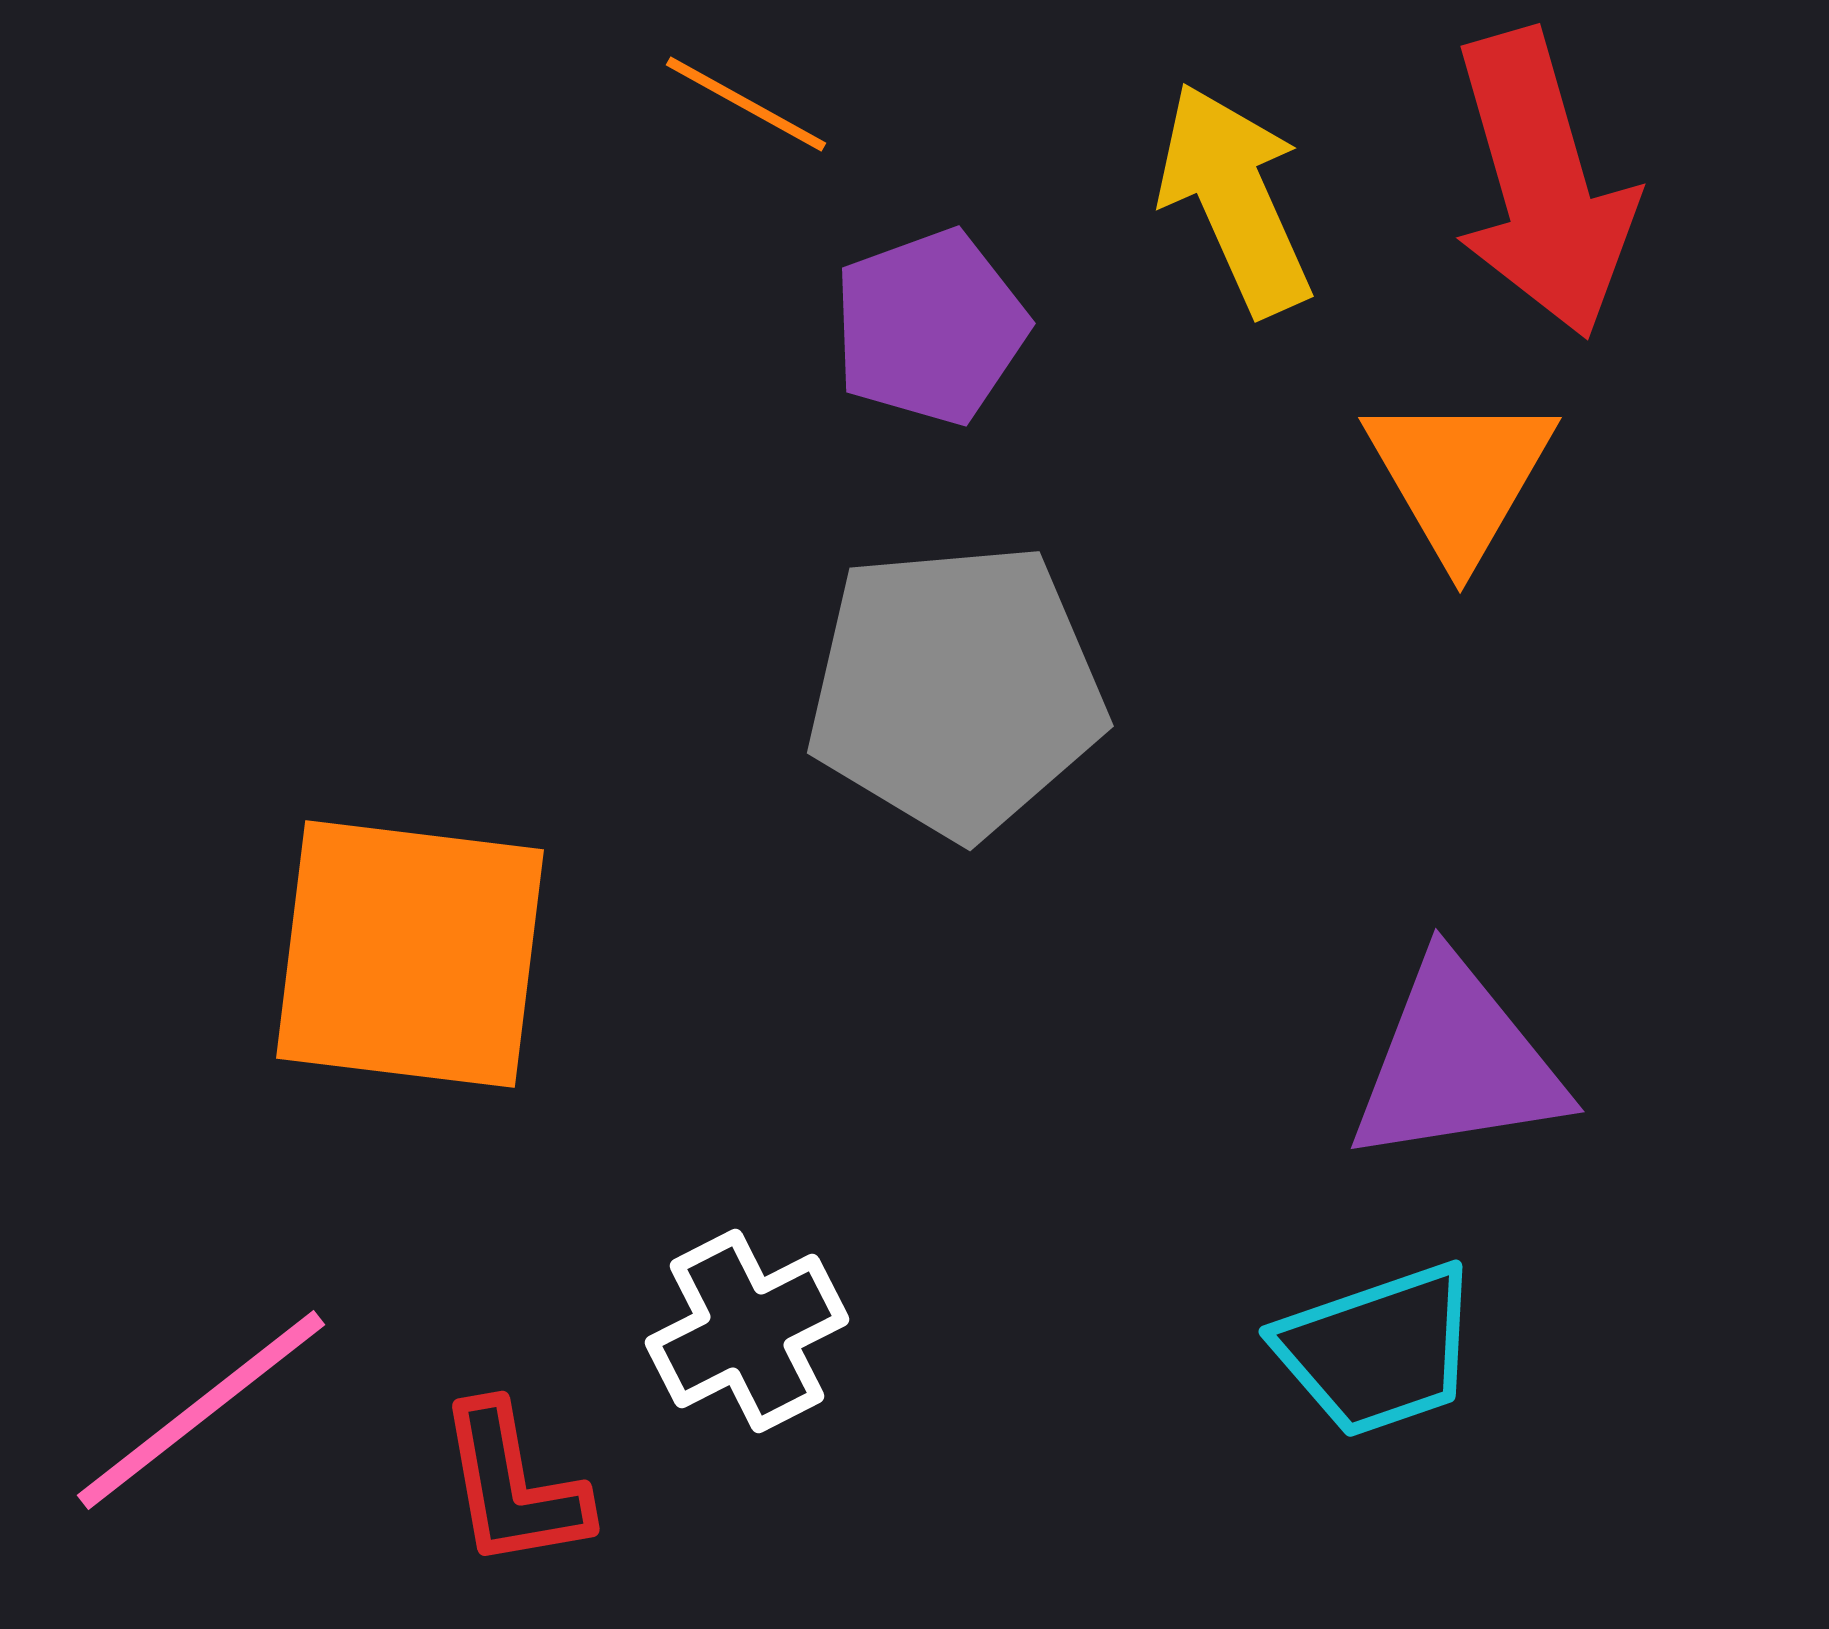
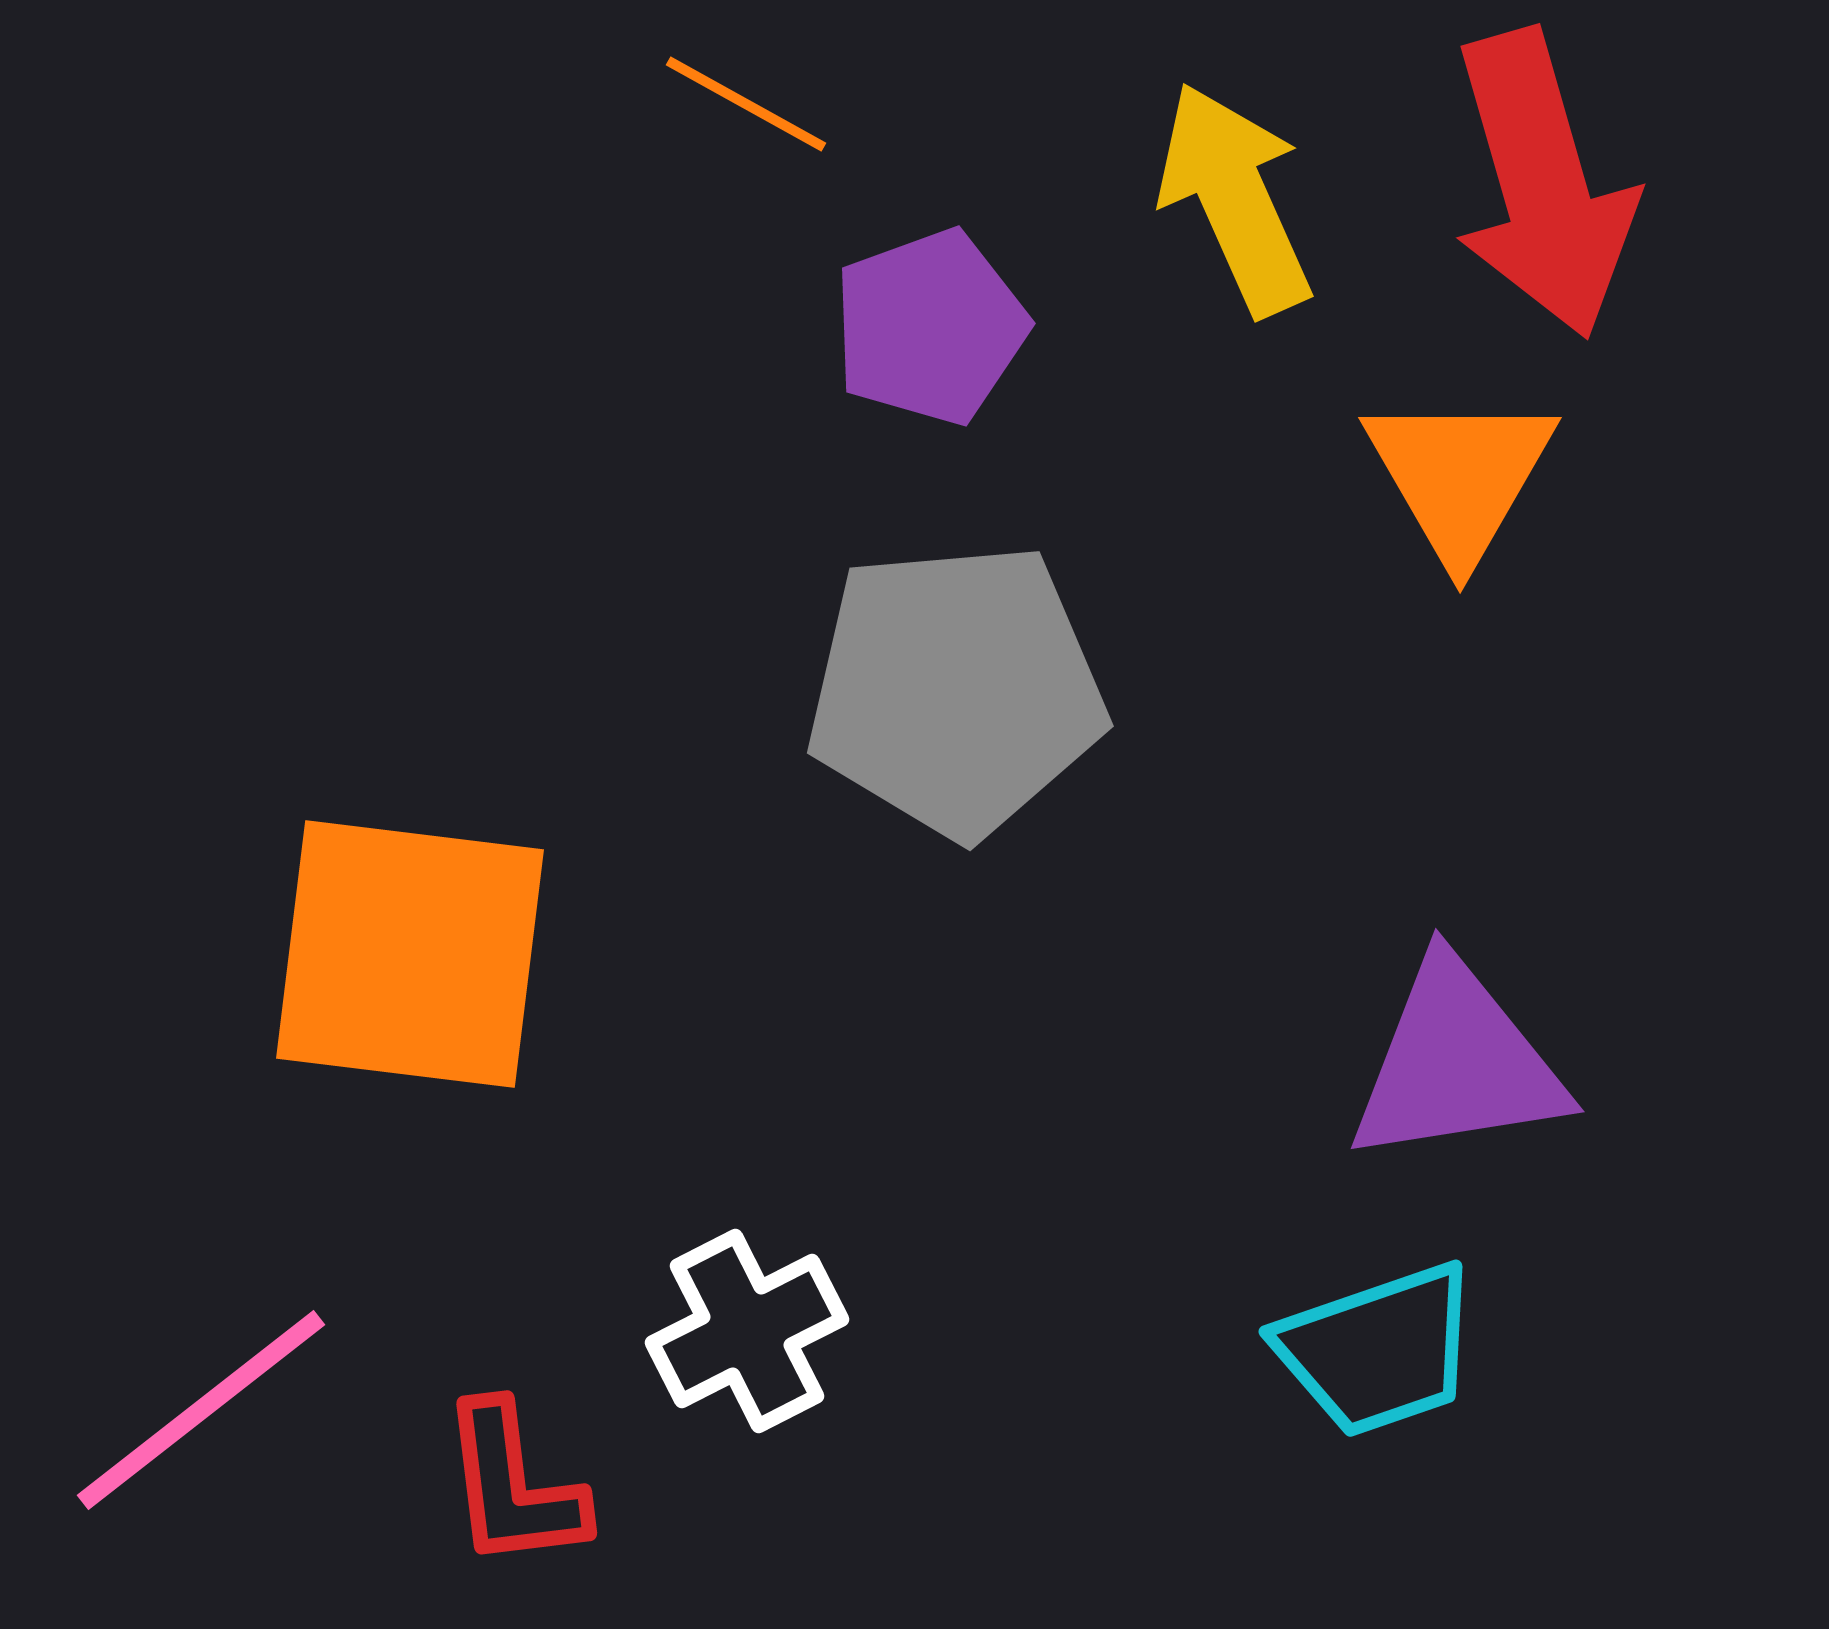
red L-shape: rotated 3 degrees clockwise
